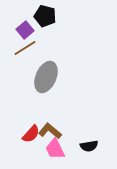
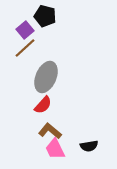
brown line: rotated 10 degrees counterclockwise
red semicircle: moved 12 px right, 29 px up
